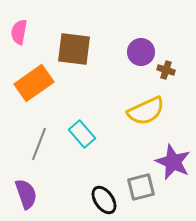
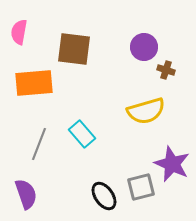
purple circle: moved 3 px right, 5 px up
orange rectangle: rotated 30 degrees clockwise
yellow semicircle: rotated 9 degrees clockwise
purple star: moved 1 px left, 2 px down
black ellipse: moved 4 px up
